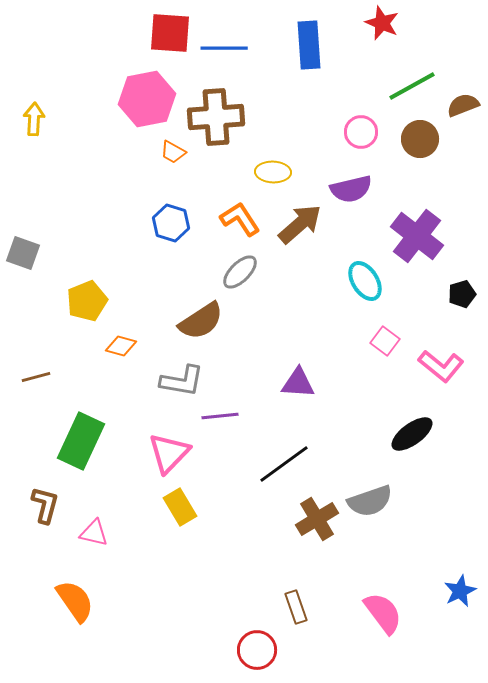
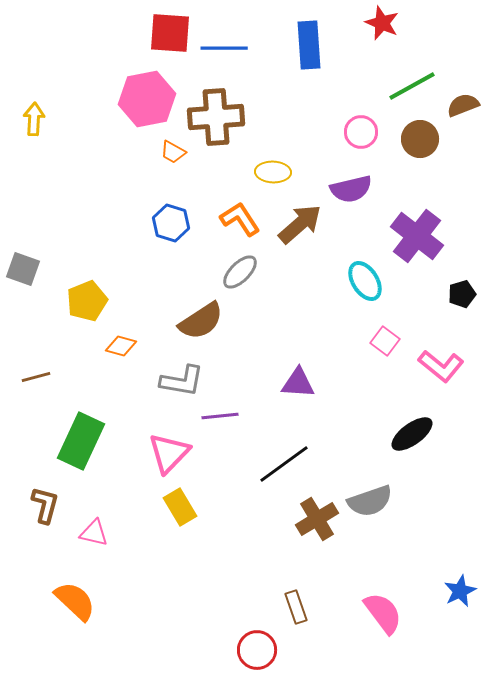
gray square at (23, 253): moved 16 px down
orange semicircle at (75, 601): rotated 12 degrees counterclockwise
